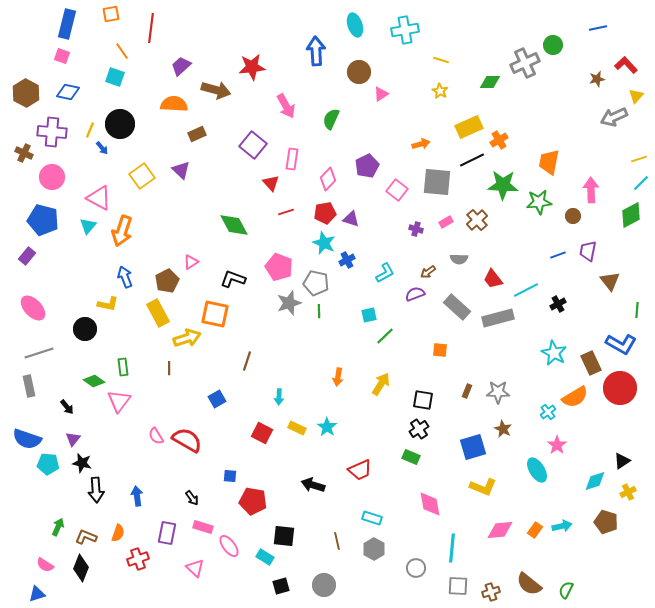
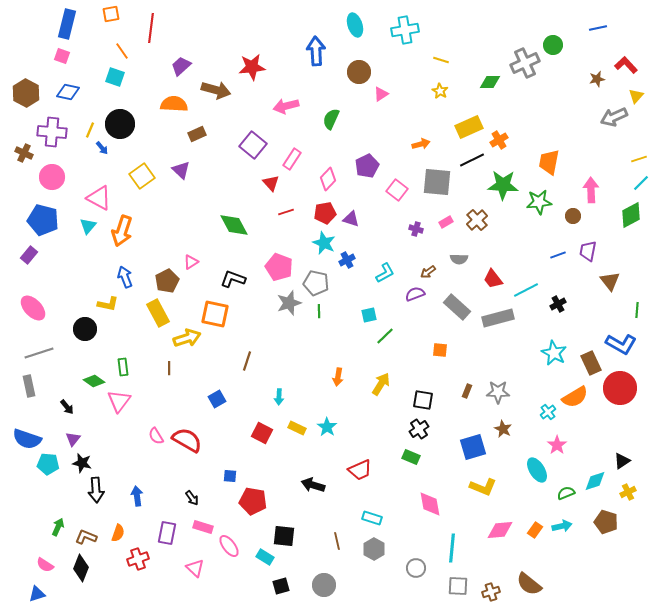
pink arrow at (286, 106): rotated 105 degrees clockwise
pink rectangle at (292, 159): rotated 25 degrees clockwise
purple rectangle at (27, 256): moved 2 px right, 1 px up
green semicircle at (566, 590): moved 97 px up; rotated 42 degrees clockwise
